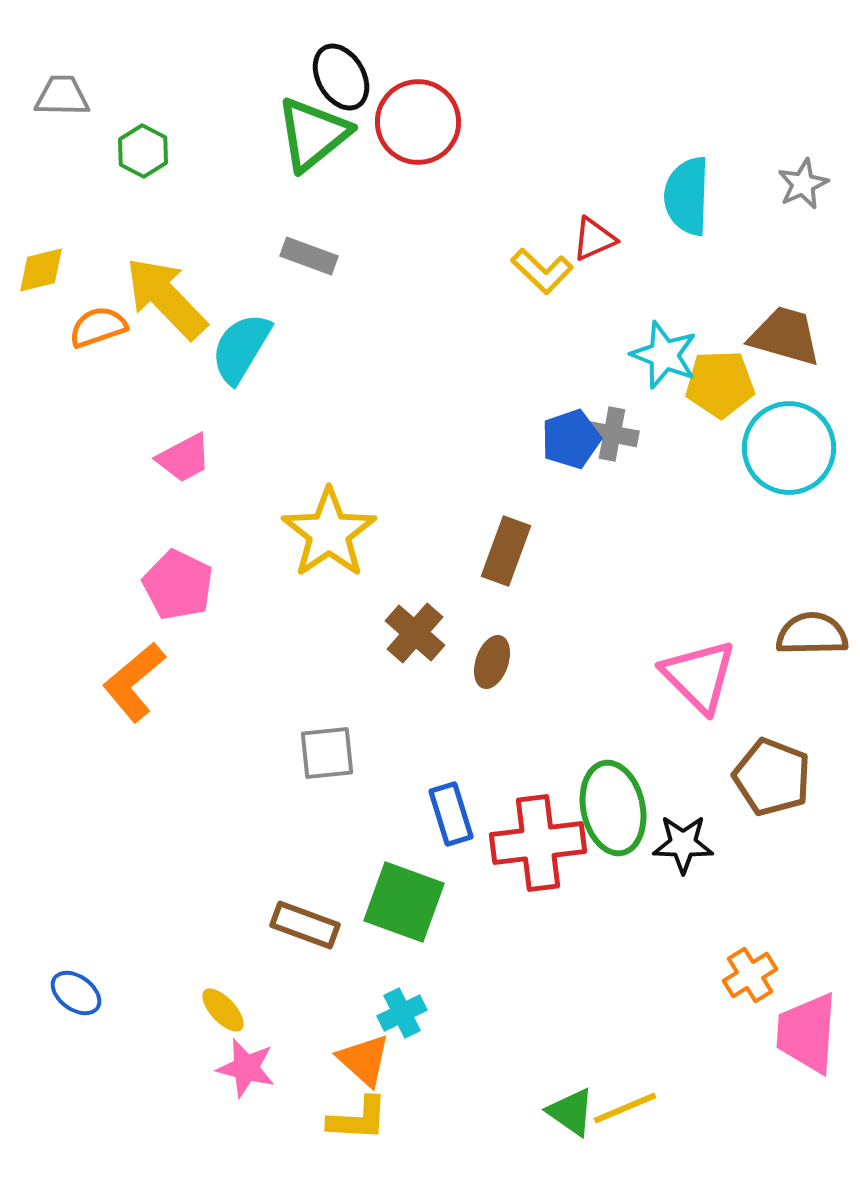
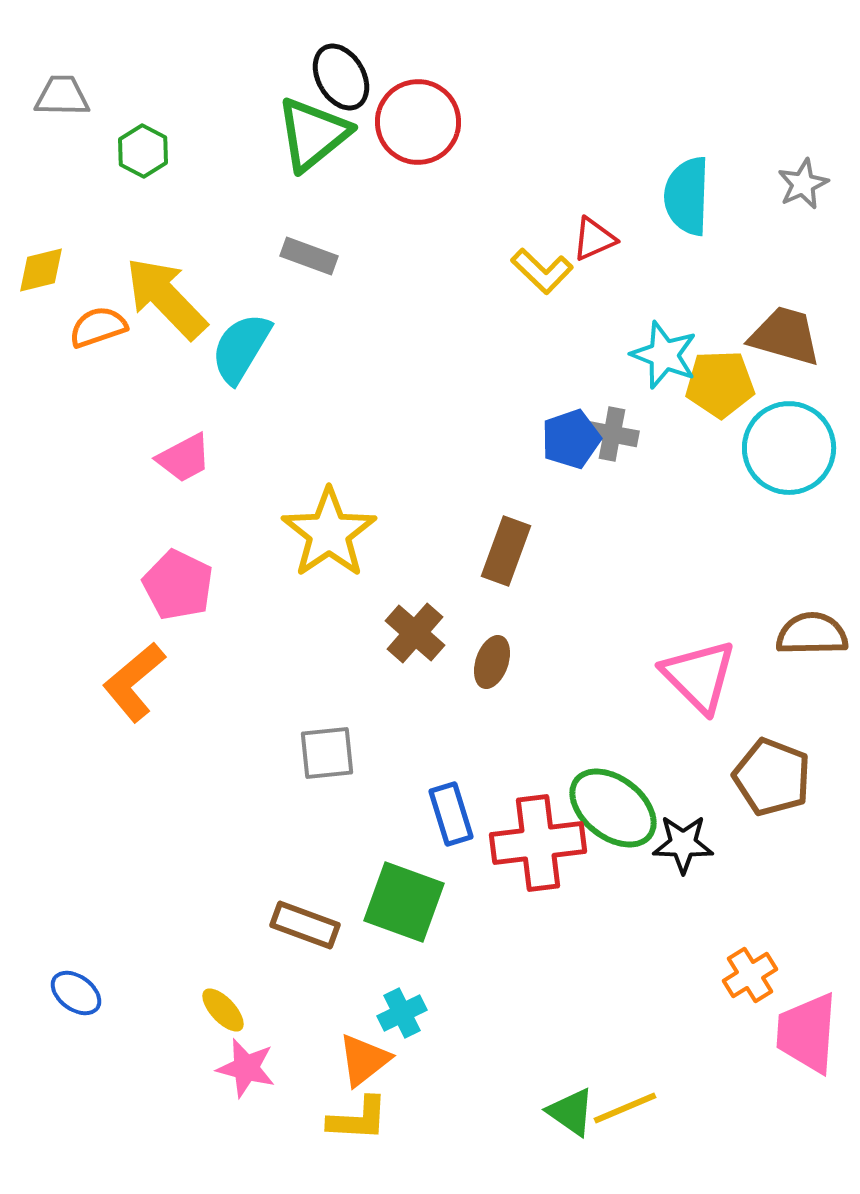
green ellipse at (613, 808): rotated 40 degrees counterclockwise
orange triangle at (364, 1060): rotated 40 degrees clockwise
